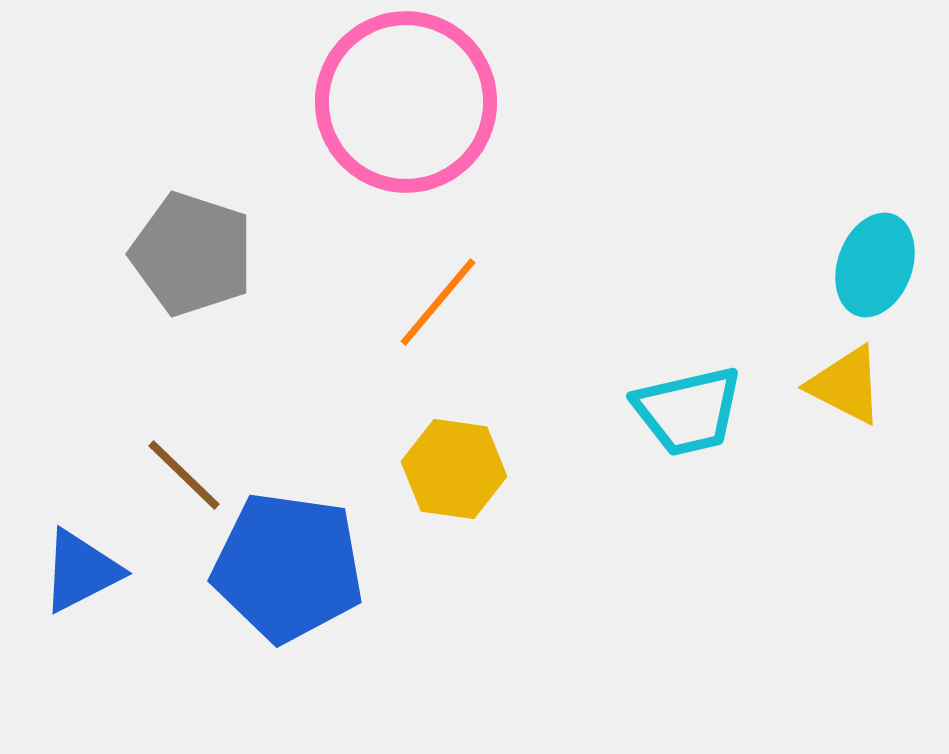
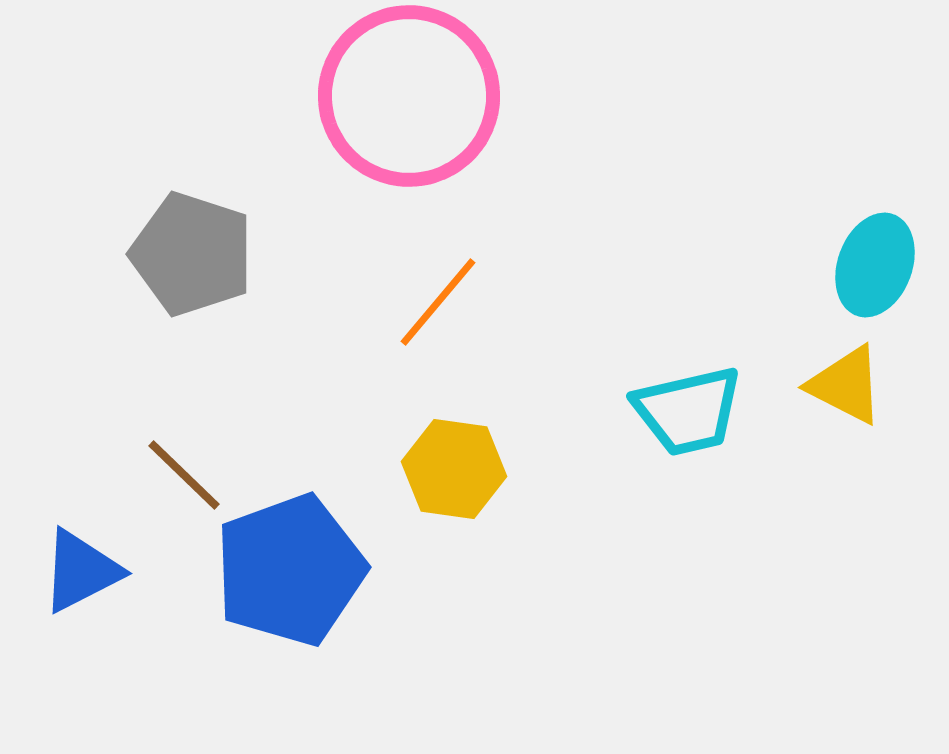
pink circle: moved 3 px right, 6 px up
blue pentagon: moved 2 px right, 3 px down; rotated 28 degrees counterclockwise
